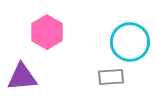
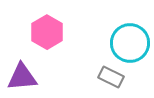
cyan circle: moved 1 px down
gray rectangle: rotated 30 degrees clockwise
